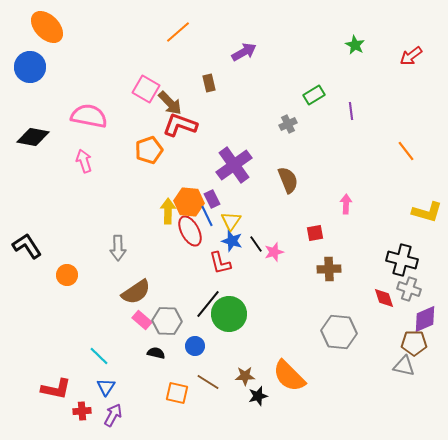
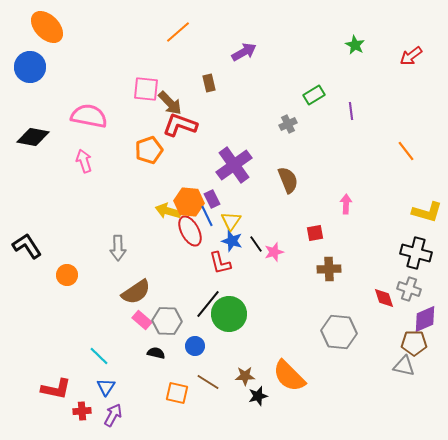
pink square at (146, 89): rotated 24 degrees counterclockwise
yellow arrow at (168, 211): rotated 75 degrees counterclockwise
black cross at (402, 260): moved 14 px right, 7 px up
